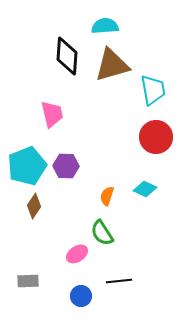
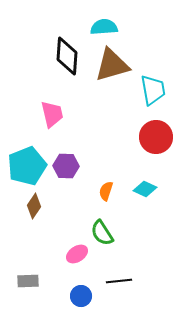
cyan semicircle: moved 1 px left, 1 px down
orange semicircle: moved 1 px left, 5 px up
